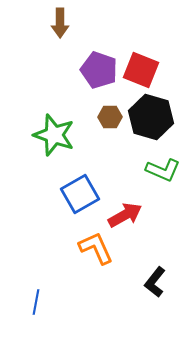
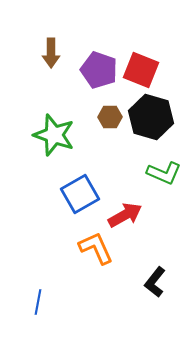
brown arrow: moved 9 px left, 30 px down
green L-shape: moved 1 px right, 3 px down
blue line: moved 2 px right
